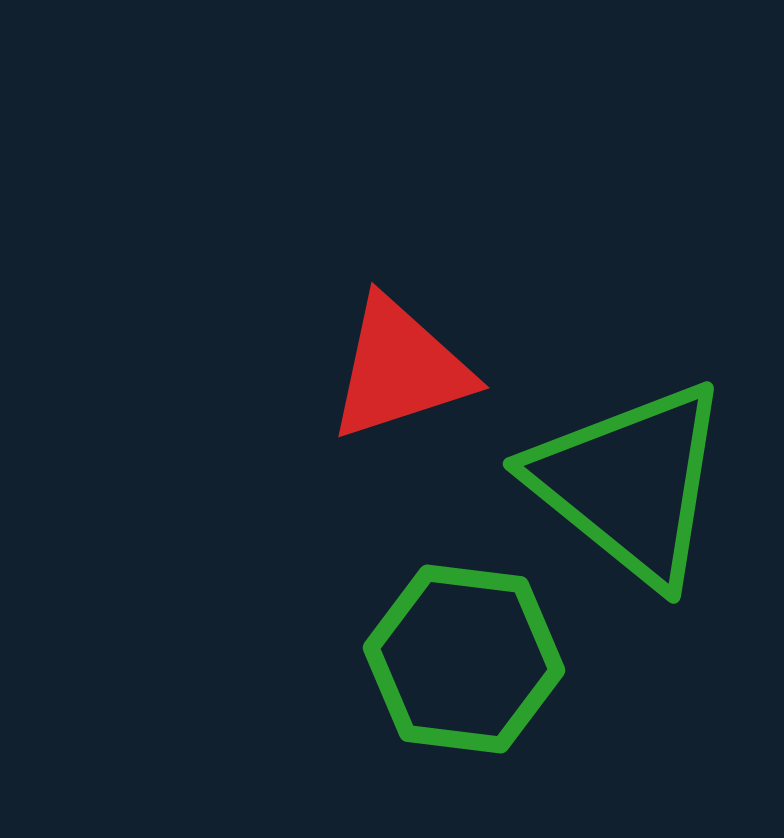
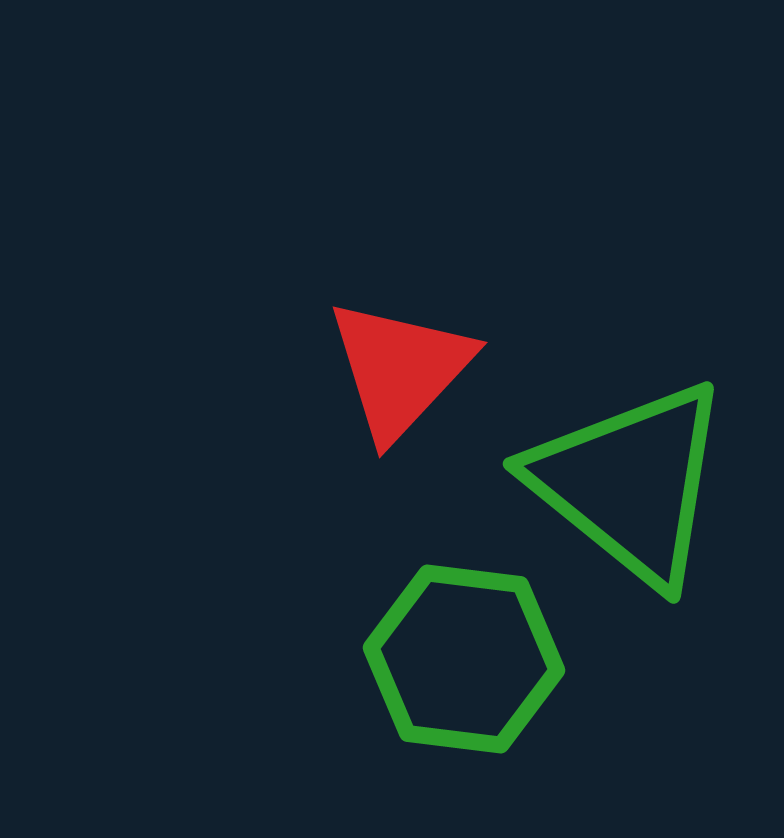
red triangle: rotated 29 degrees counterclockwise
